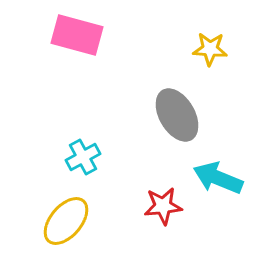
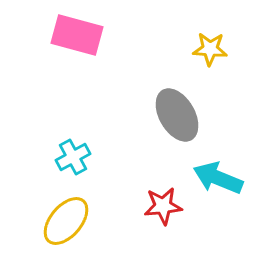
cyan cross: moved 10 px left
